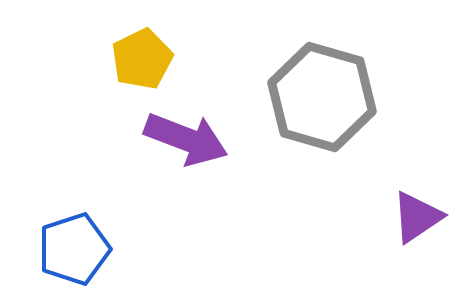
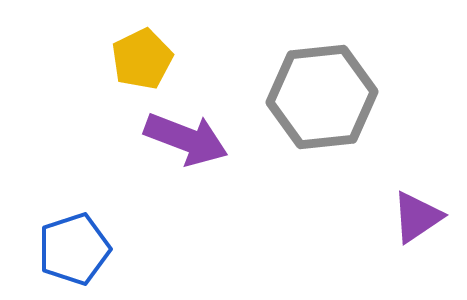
gray hexagon: rotated 22 degrees counterclockwise
